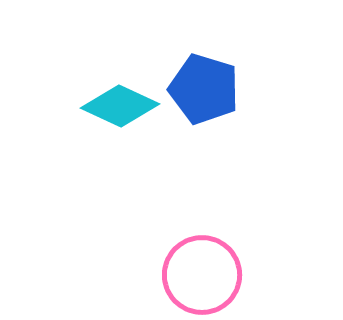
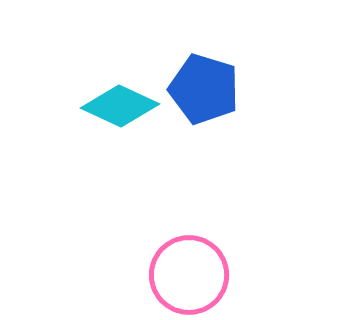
pink circle: moved 13 px left
